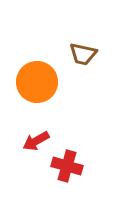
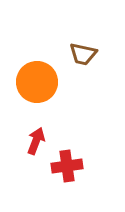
red arrow: rotated 140 degrees clockwise
red cross: rotated 24 degrees counterclockwise
